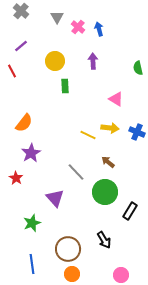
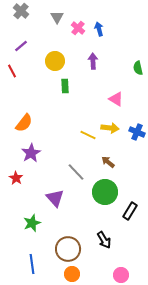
pink cross: moved 1 px down
